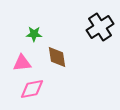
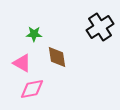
pink triangle: rotated 36 degrees clockwise
